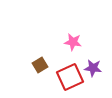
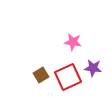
brown square: moved 1 px right, 10 px down
red square: moved 2 px left
